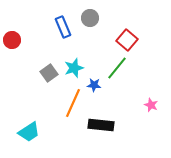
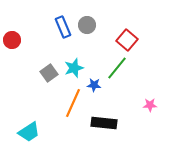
gray circle: moved 3 px left, 7 px down
pink star: moved 1 px left; rotated 24 degrees counterclockwise
black rectangle: moved 3 px right, 2 px up
